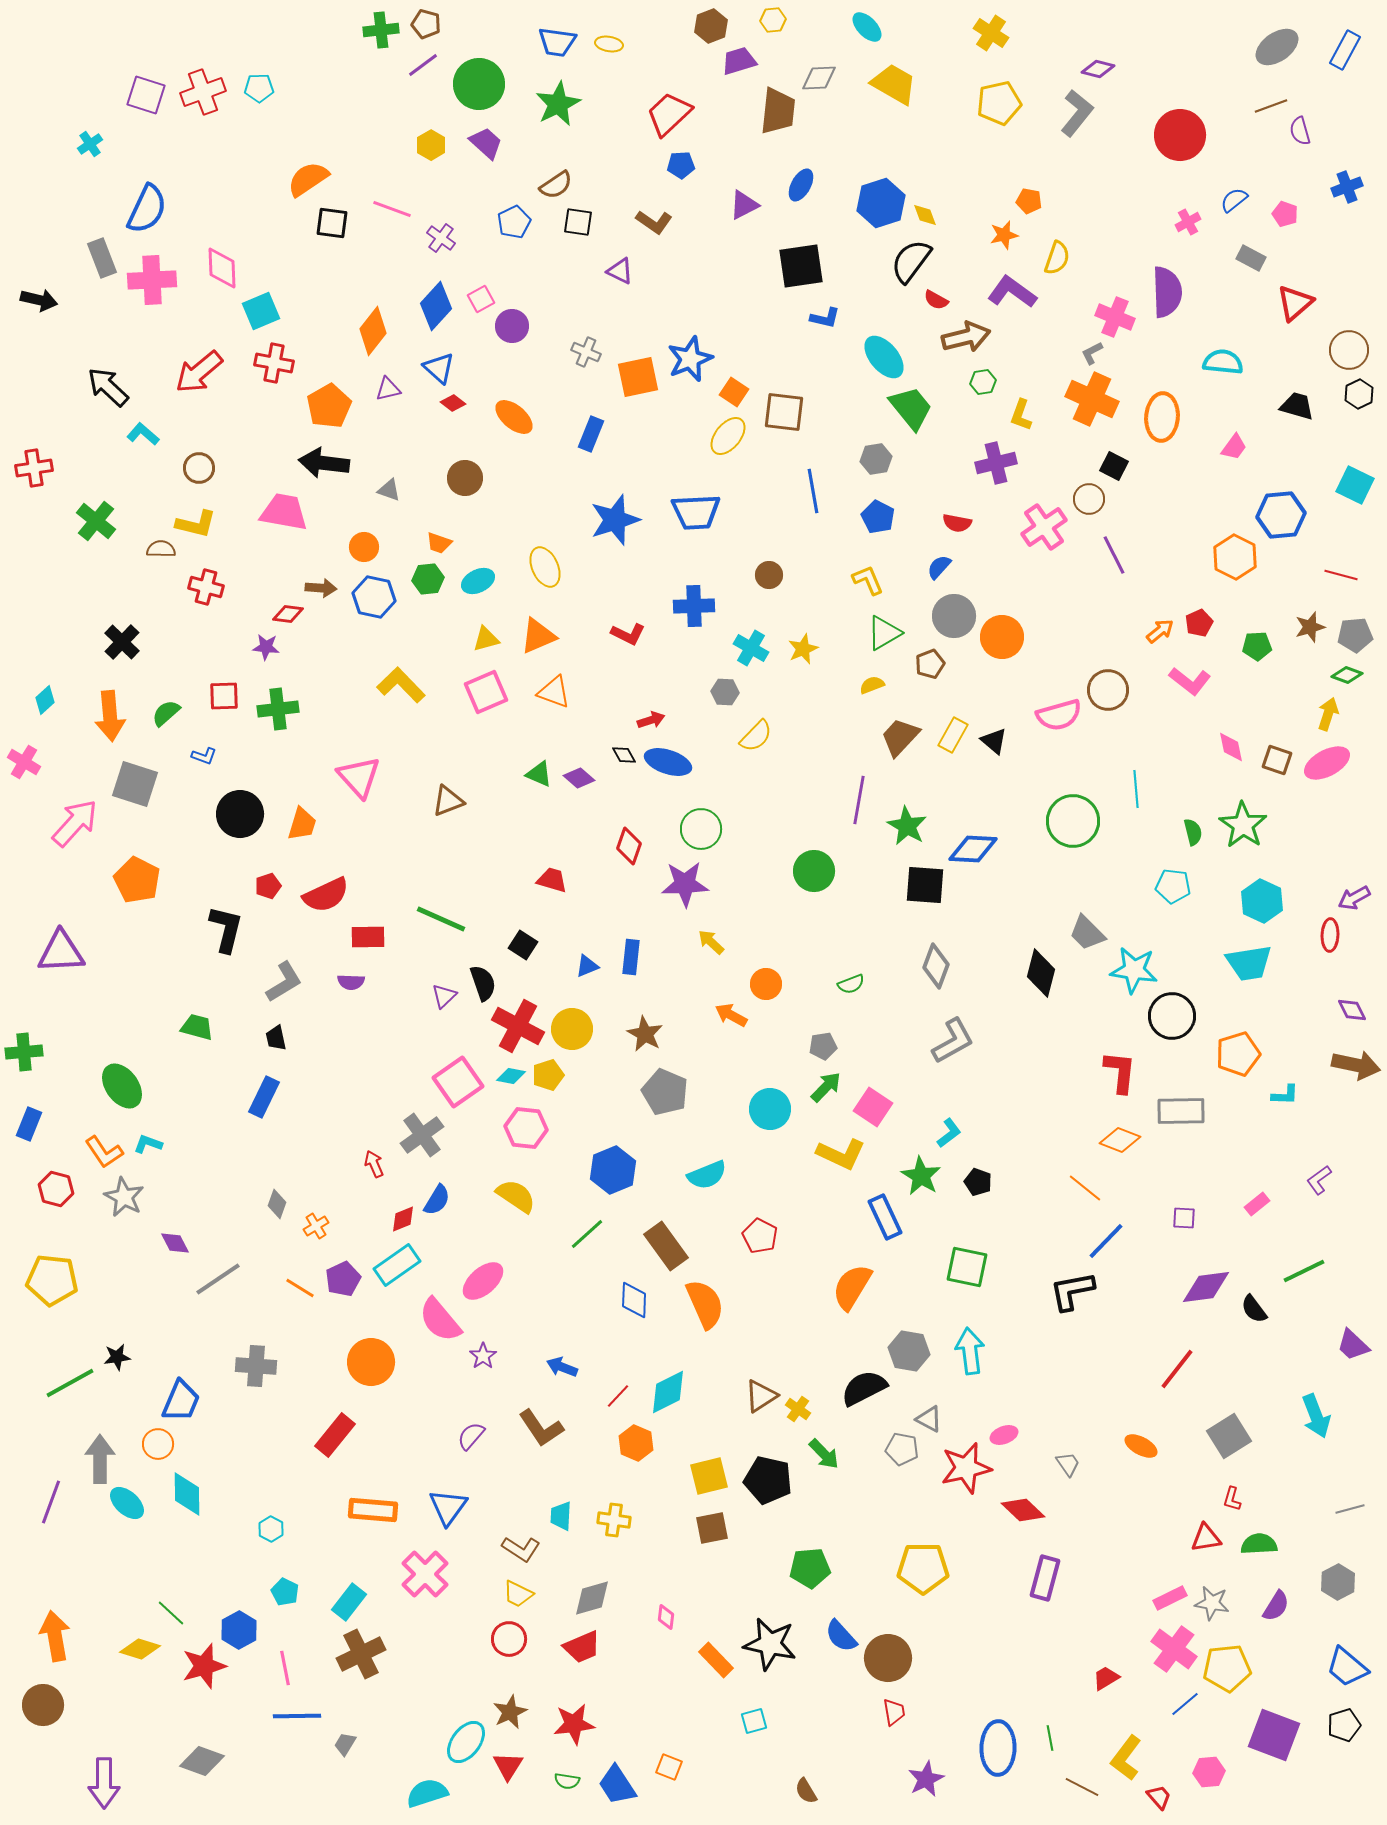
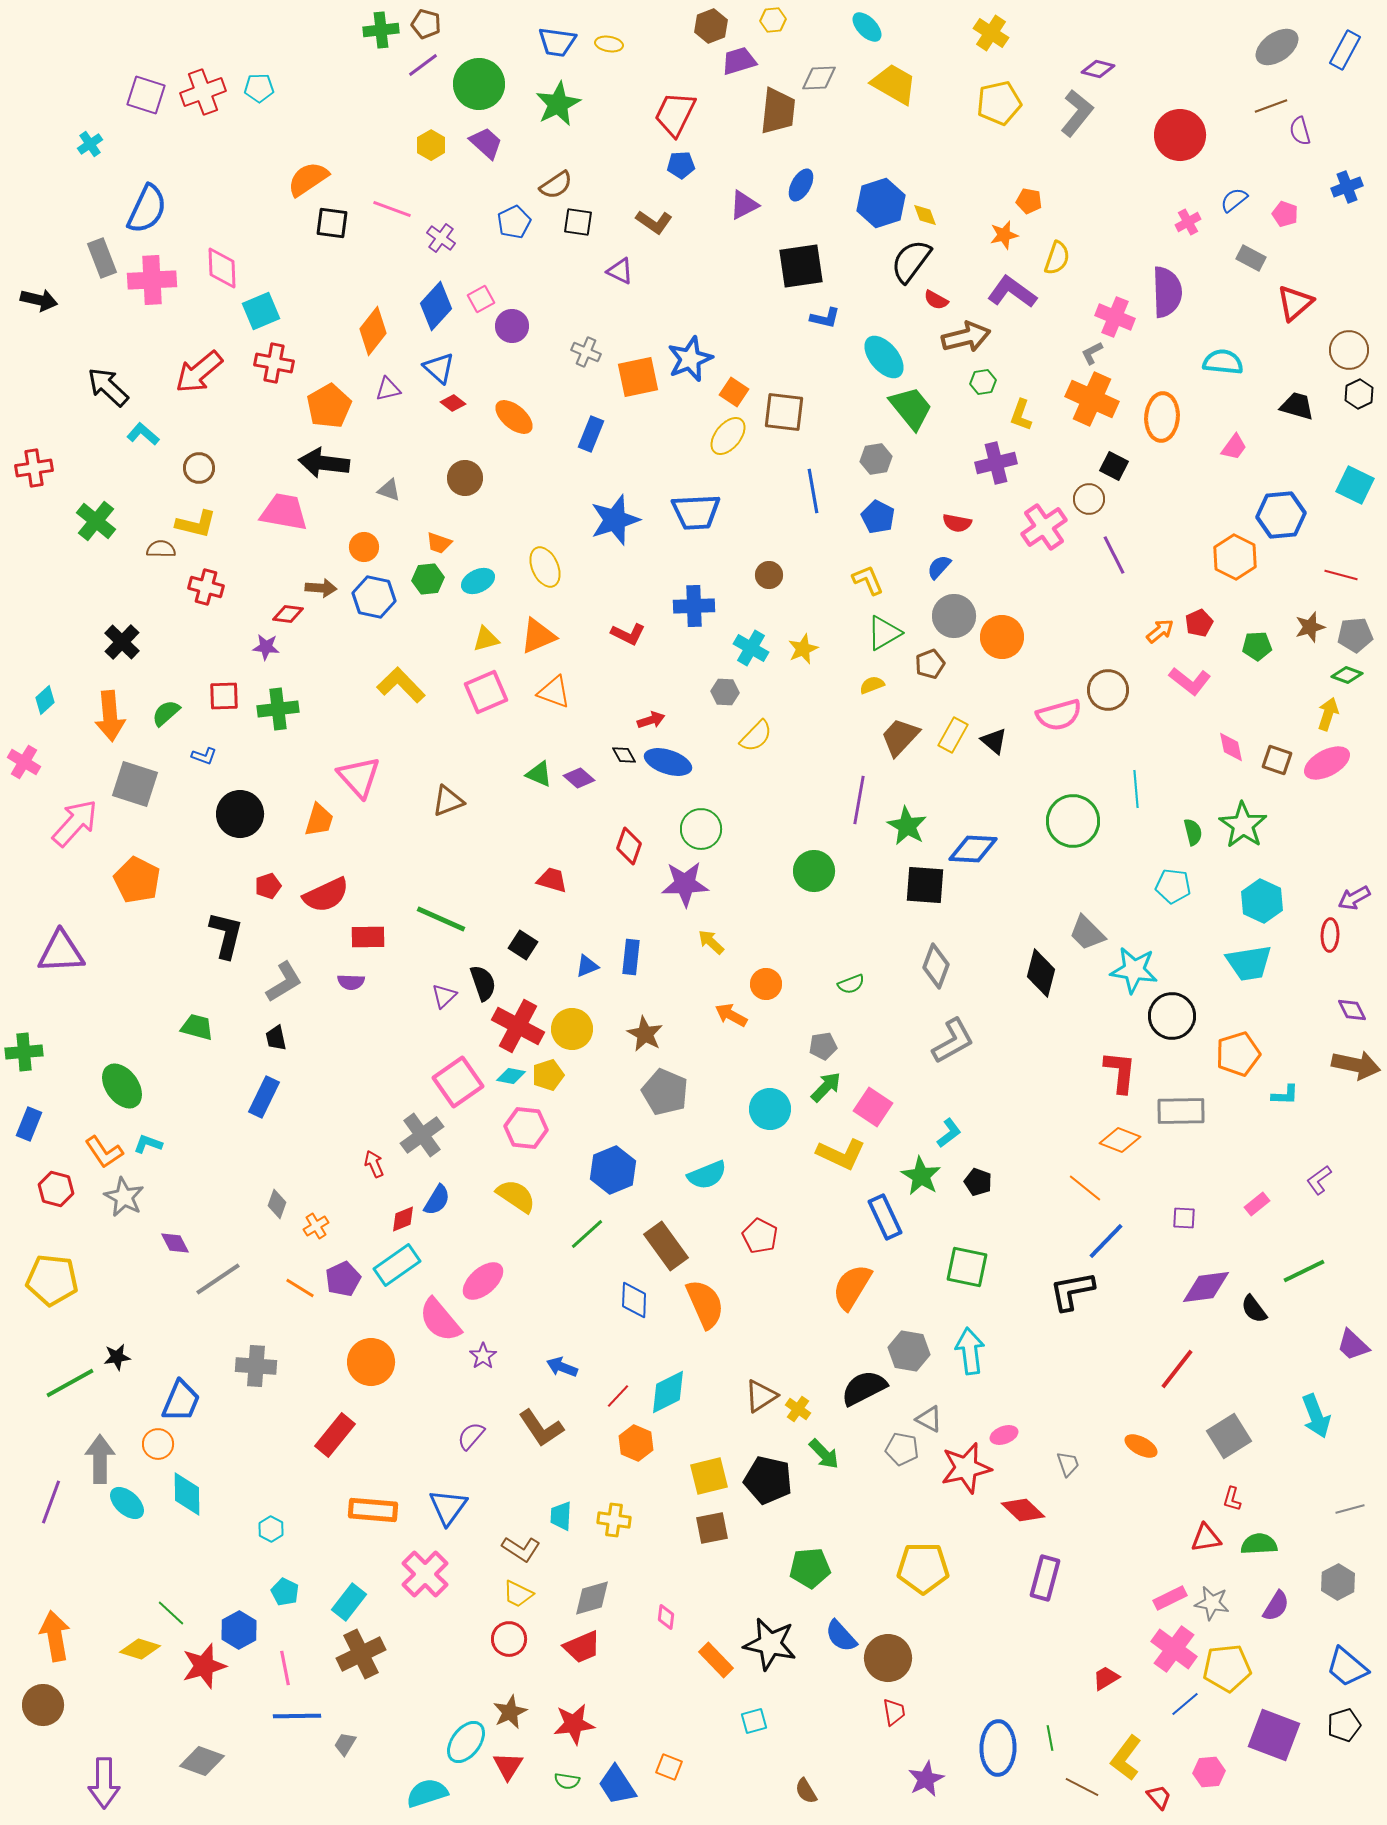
red trapezoid at (669, 114): moved 6 px right; rotated 21 degrees counterclockwise
orange trapezoid at (302, 824): moved 17 px right, 4 px up
black L-shape at (226, 929): moved 6 px down
gray trapezoid at (1068, 1464): rotated 16 degrees clockwise
